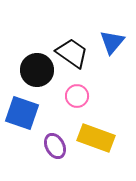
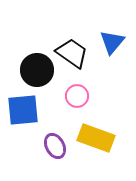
blue square: moved 1 px right, 3 px up; rotated 24 degrees counterclockwise
